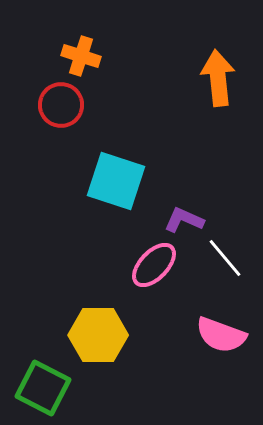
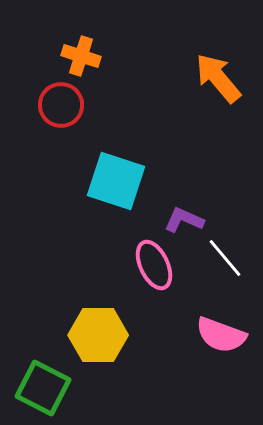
orange arrow: rotated 34 degrees counterclockwise
pink ellipse: rotated 69 degrees counterclockwise
